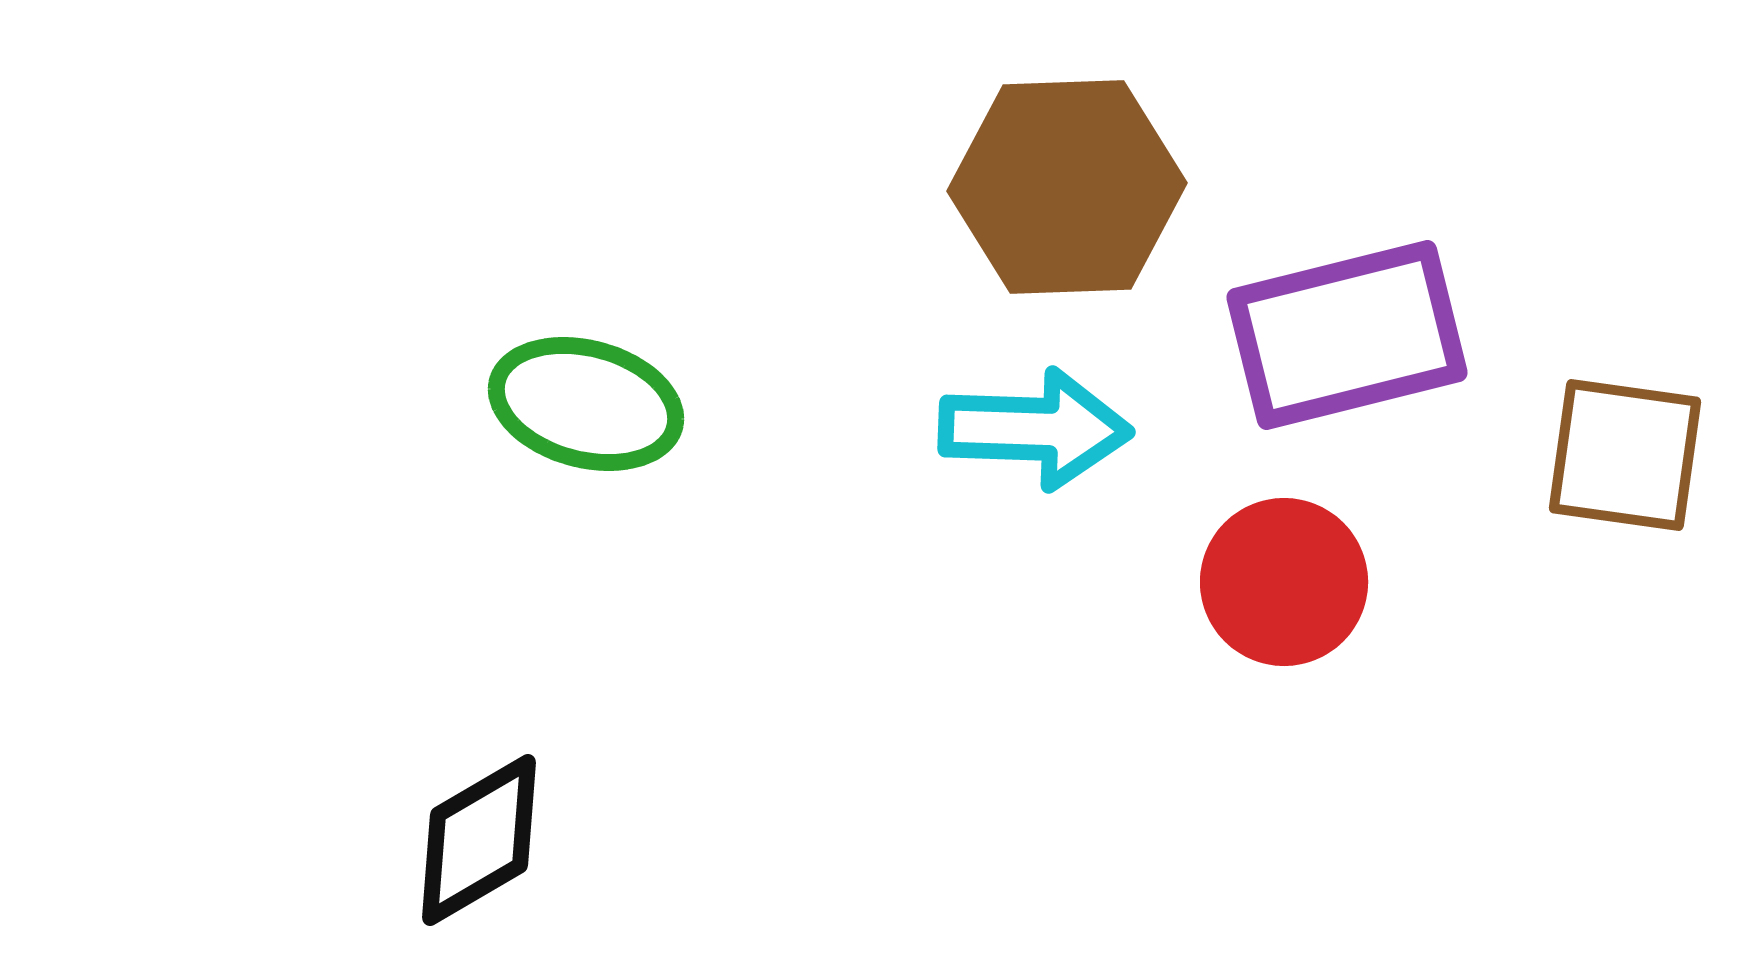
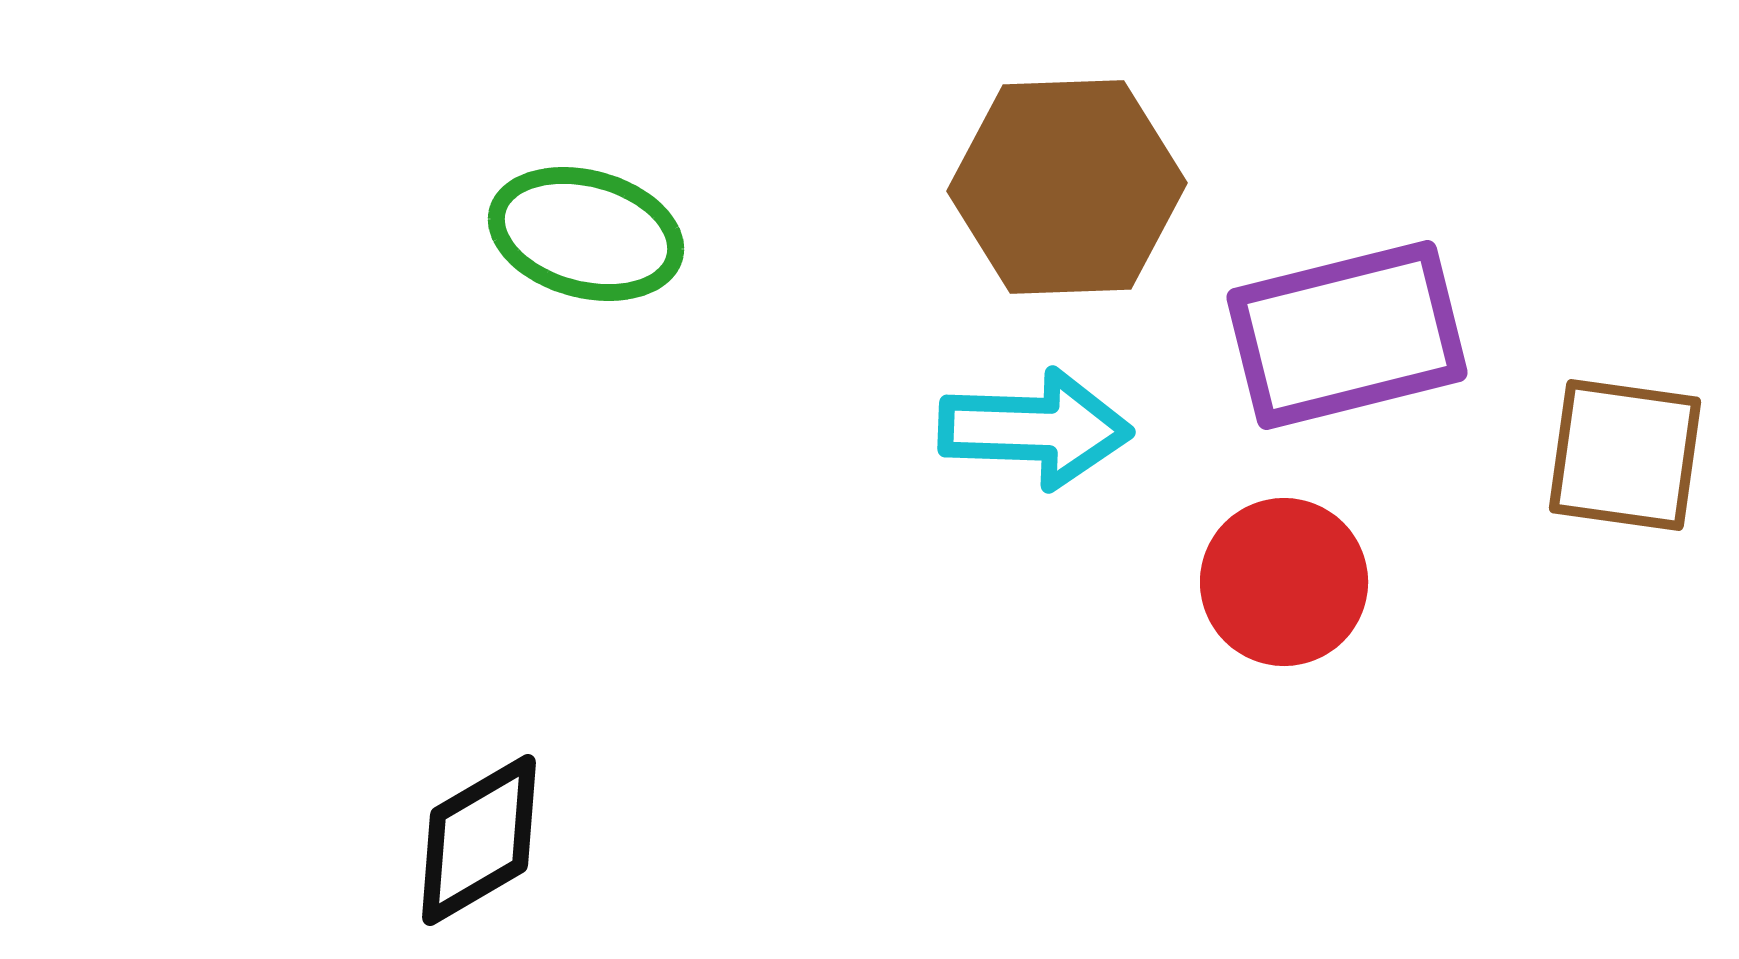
green ellipse: moved 170 px up
